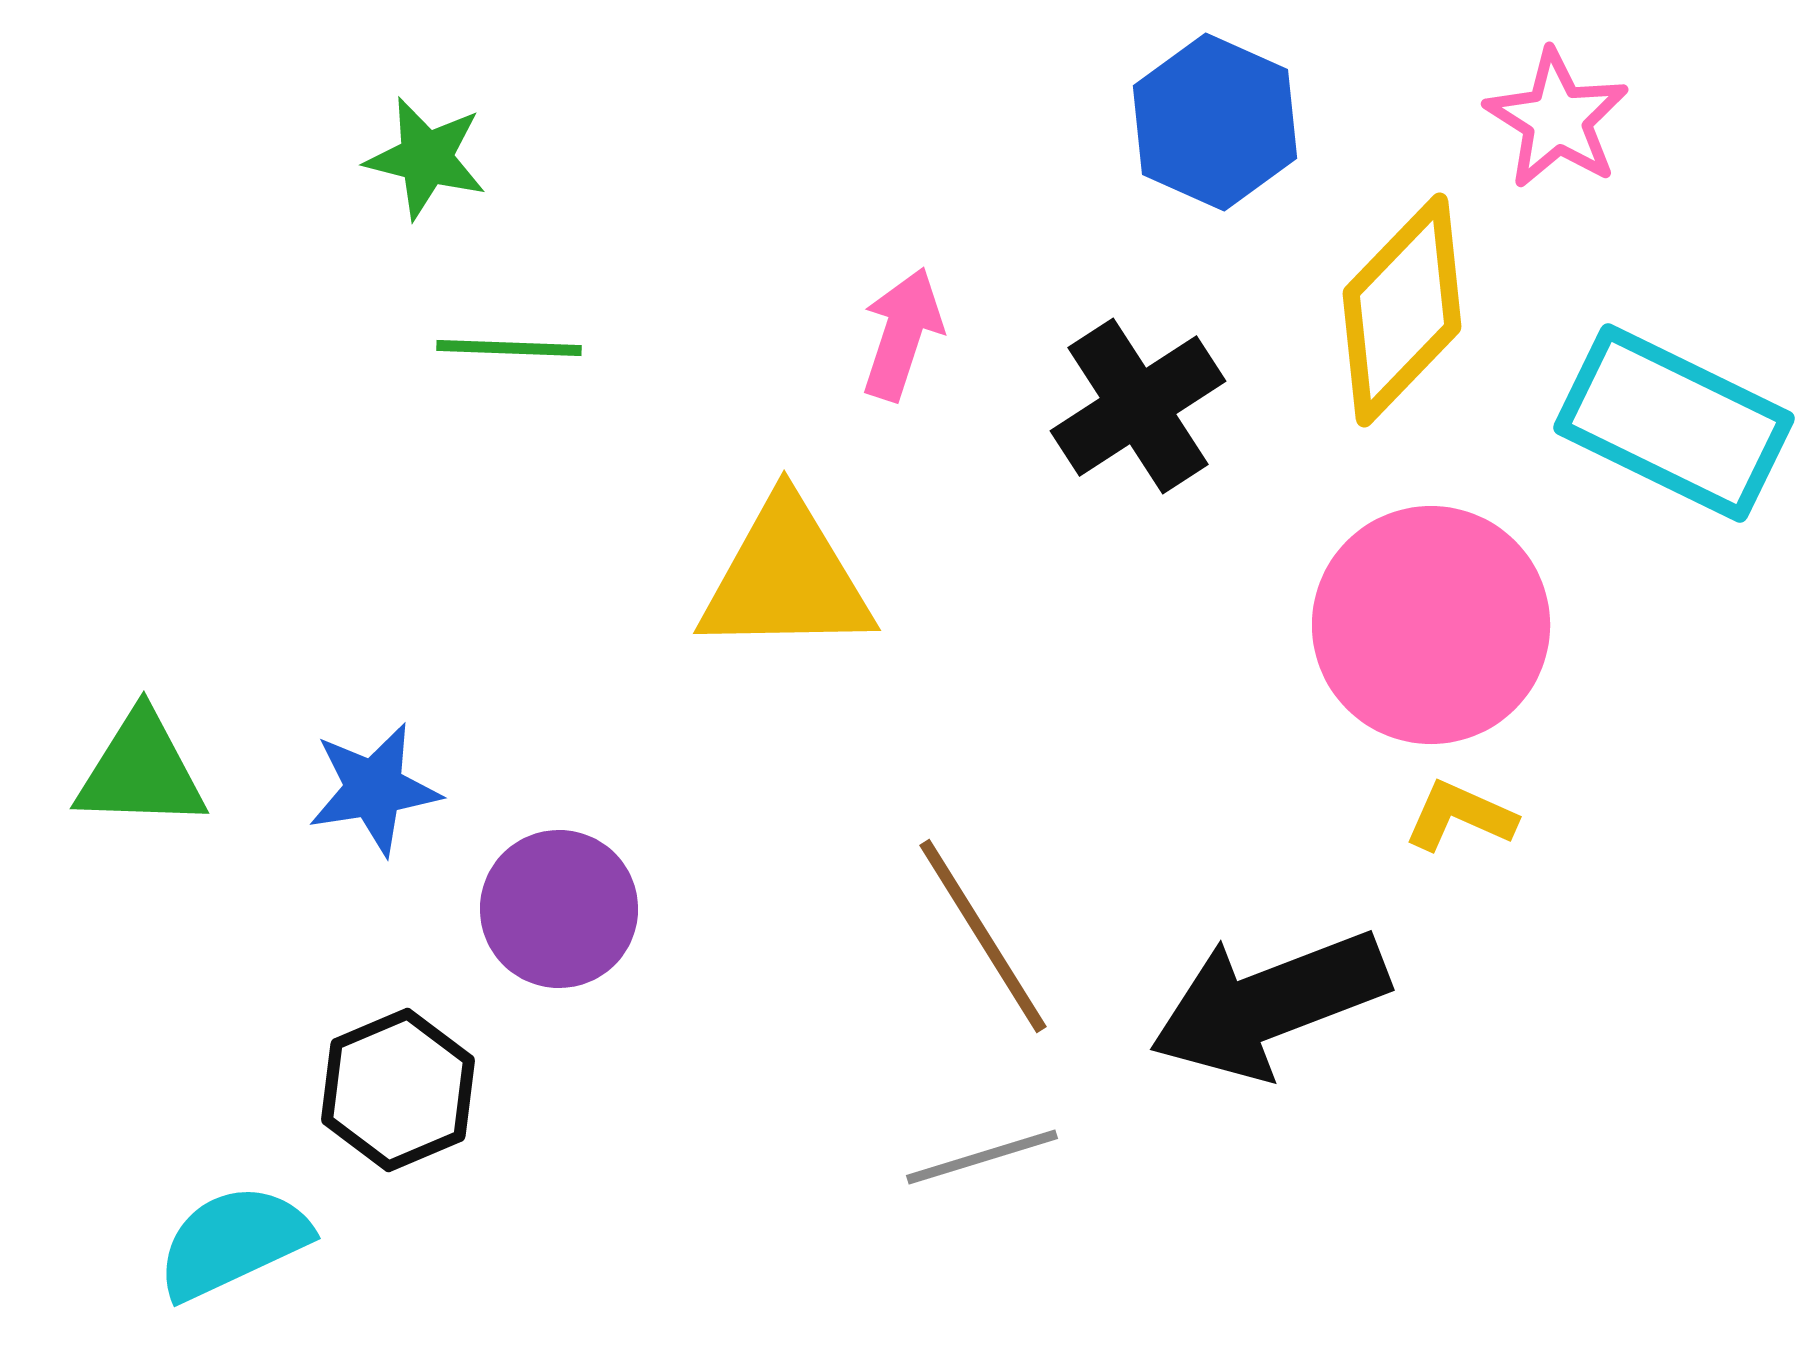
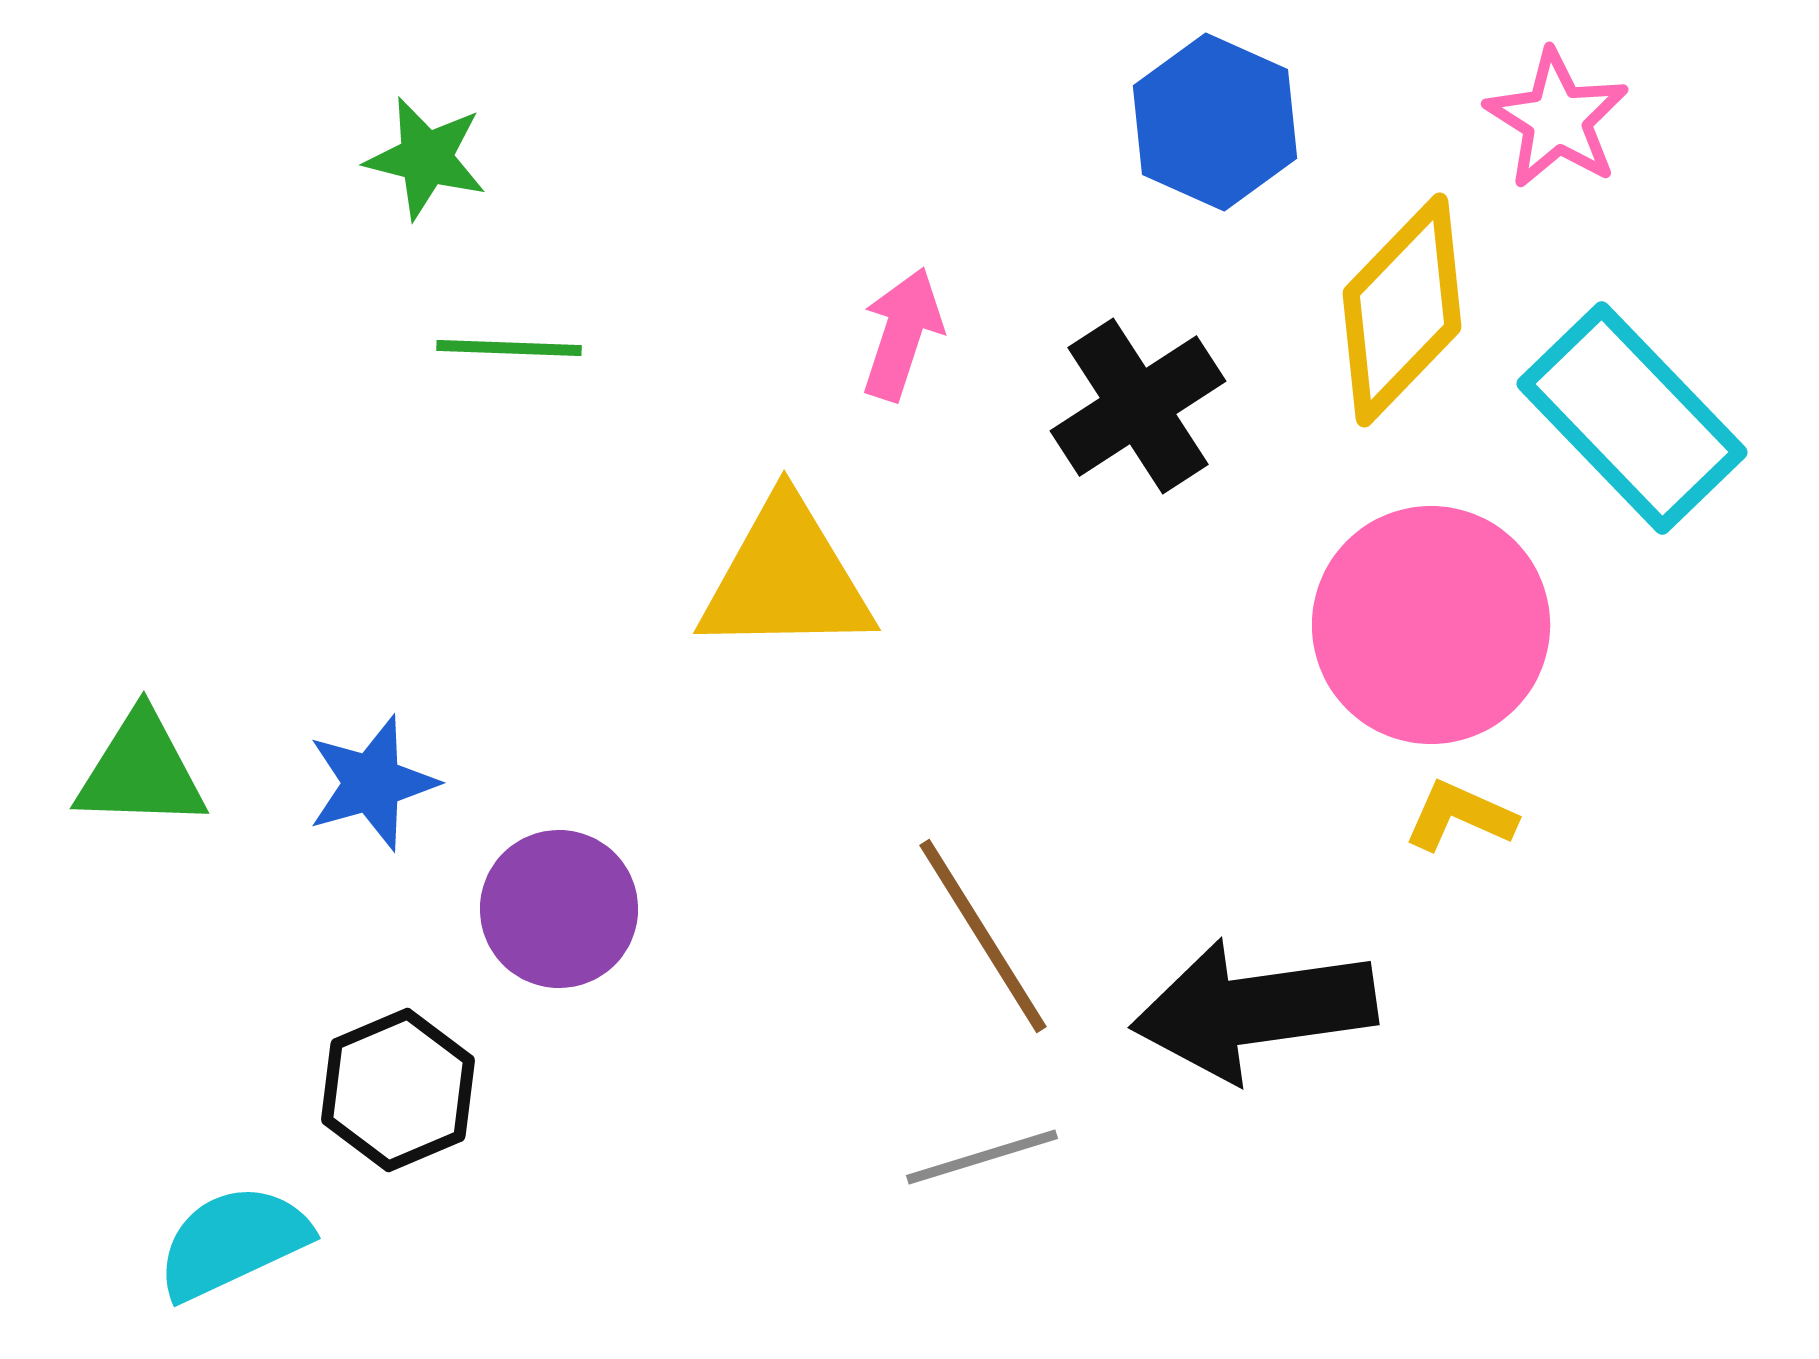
cyan rectangle: moved 42 px left, 5 px up; rotated 20 degrees clockwise
blue star: moved 2 px left, 6 px up; rotated 7 degrees counterclockwise
black arrow: moved 15 px left, 6 px down; rotated 13 degrees clockwise
